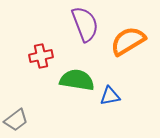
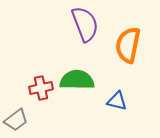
orange semicircle: moved 4 px down; rotated 48 degrees counterclockwise
red cross: moved 32 px down
green semicircle: rotated 8 degrees counterclockwise
blue triangle: moved 7 px right, 5 px down; rotated 25 degrees clockwise
